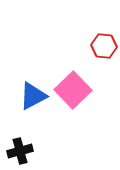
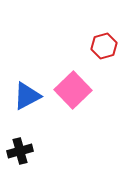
red hexagon: rotated 20 degrees counterclockwise
blue triangle: moved 6 px left
